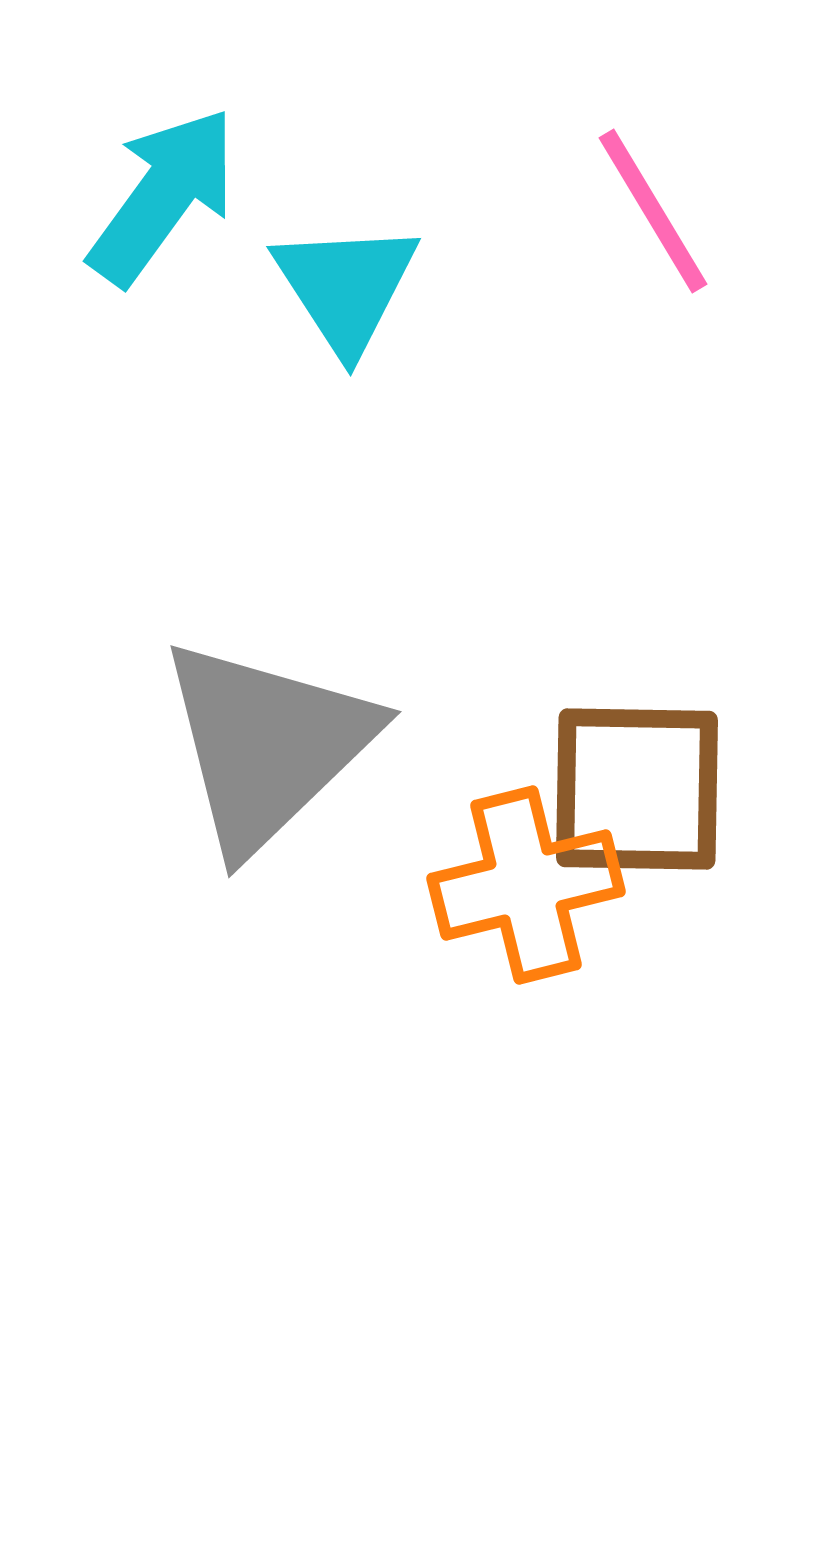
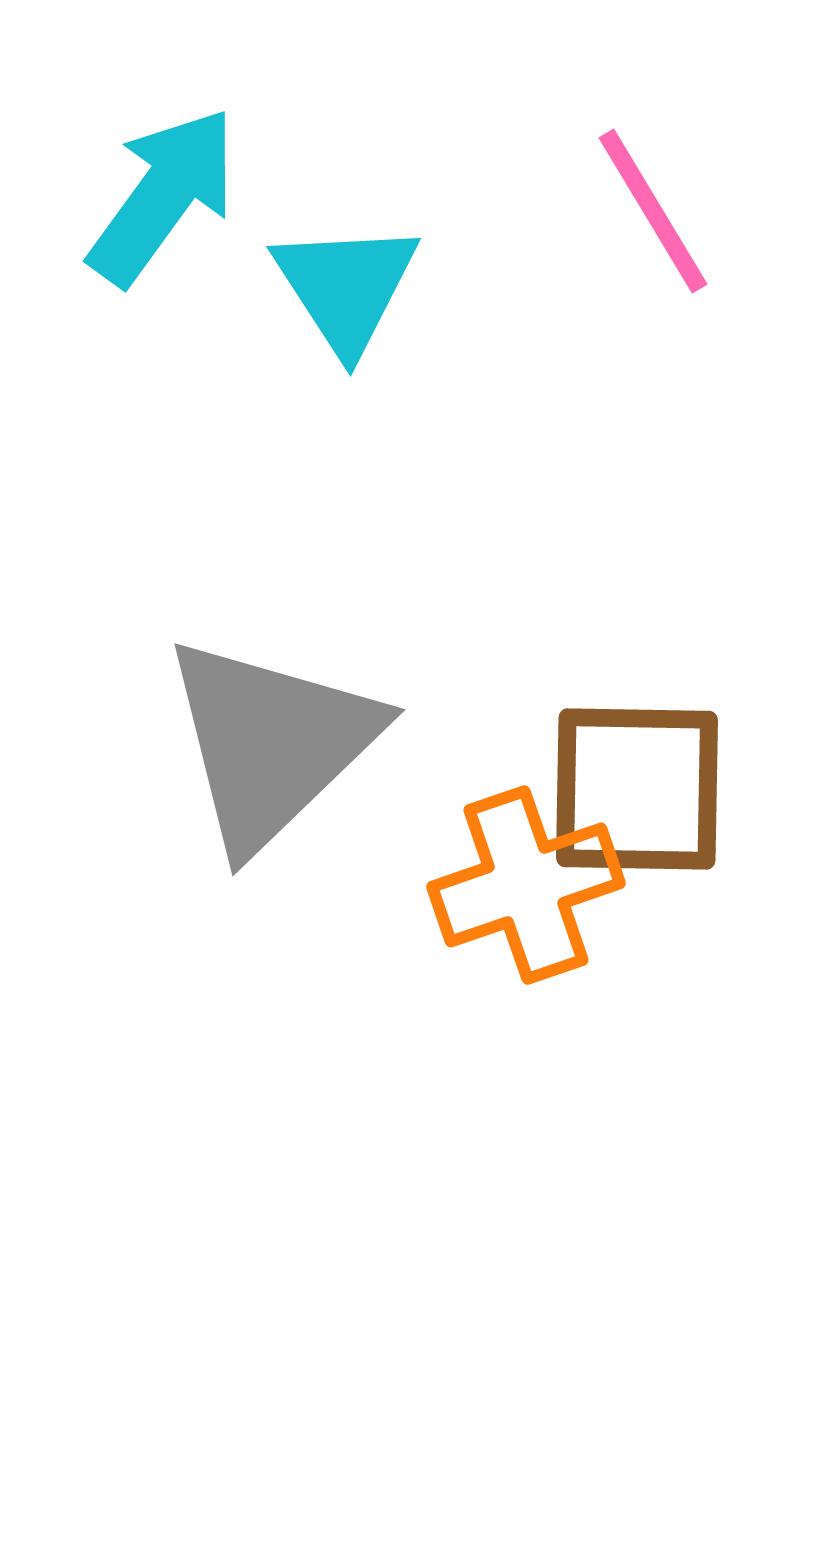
gray triangle: moved 4 px right, 2 px up
orange cross: rotated 5 degrees counterclockwise
